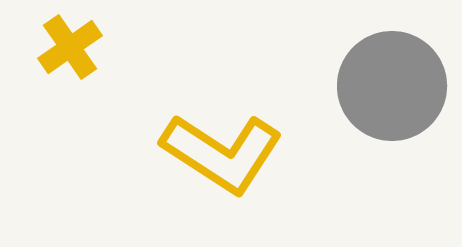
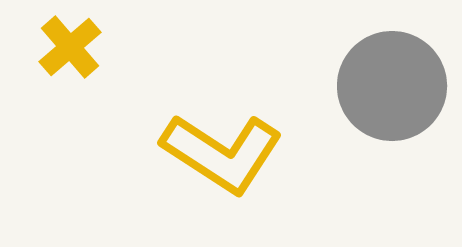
yellow cross: rotated 6 degrees counterclockwise
